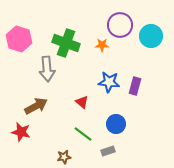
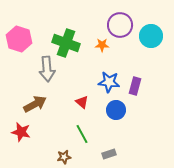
brown arrow: moved 1 px left, 2 px up
blue circle: moved 14 px up
green line: moved 1 px left; rotated 24 degrees clockwise
gray rectangle: moved 1 px right, 3 px down
